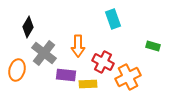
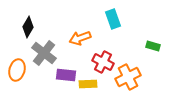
orange arrow: moved 2 px right, 8 px up; rotated 70 degrees clockwise
